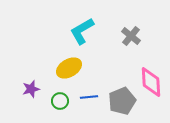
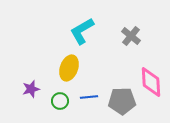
yellow ellipse: rotated 40 degrees counterclockwise
gray pentagon: rotated 20 degrees clockwise
